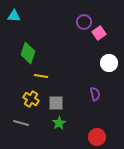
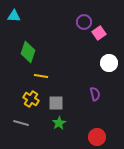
green diamond: moved 1 px up
